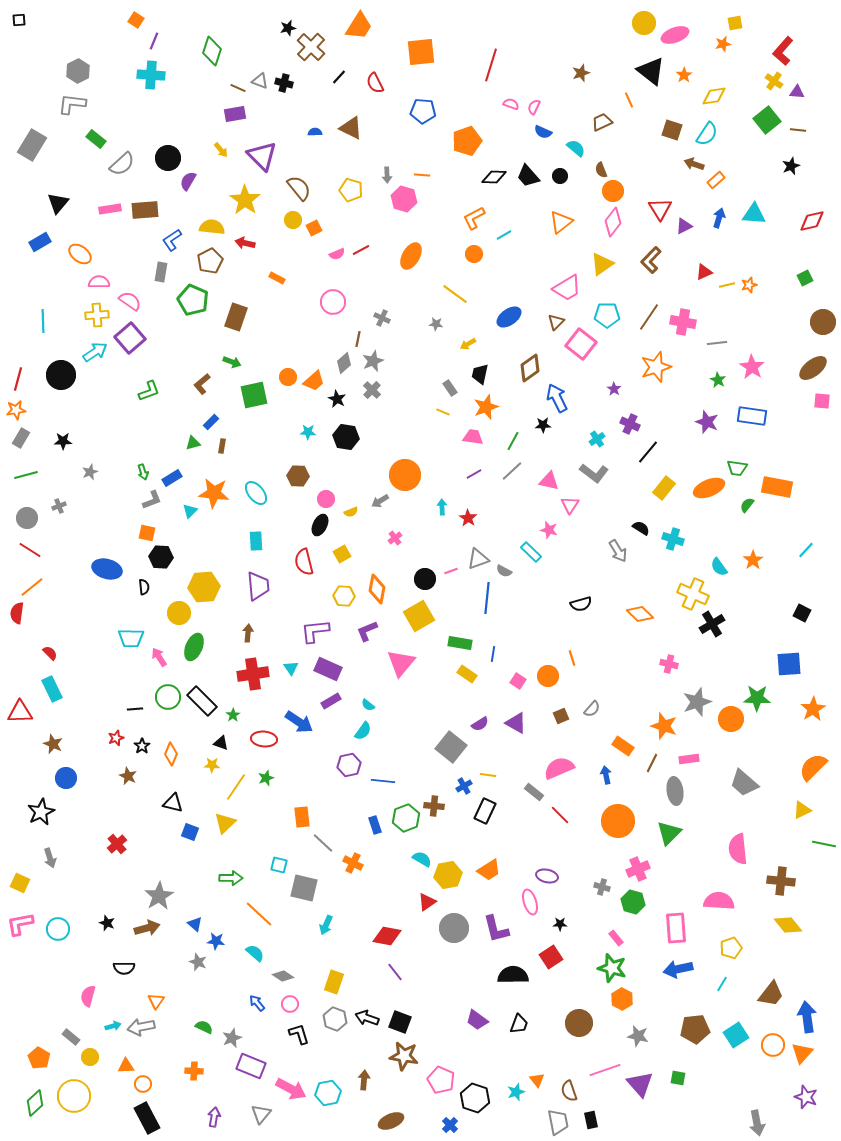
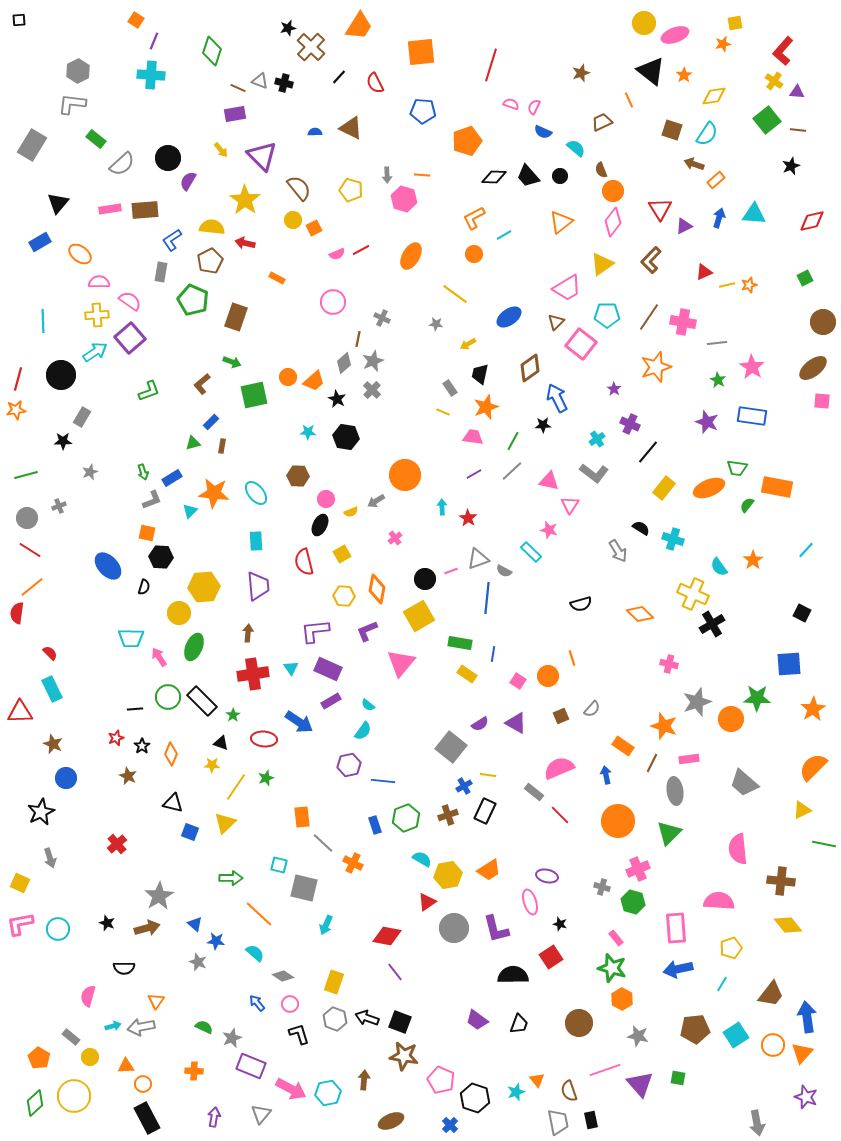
gray rectangle at (21, 438): moved 61 px right, 21 px up
gray arrow at (380, 501): moved 4 px left
blue ellipse at (107, 569): moved 1 px right, 3 px up; rotated 32 degrees clockwise
black semicircle at (144, 587): rotated 21 degrees clockwise
brown cross at (434, 806): moved 14 px right, 9 px down; rotated 24 degrees counterclockwise
black star at (560, 924): rotated 16 degrees clockwise
